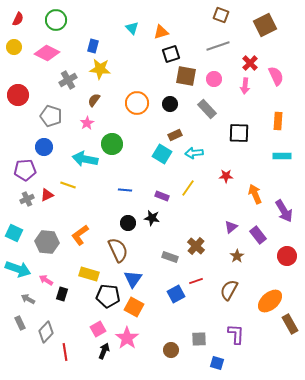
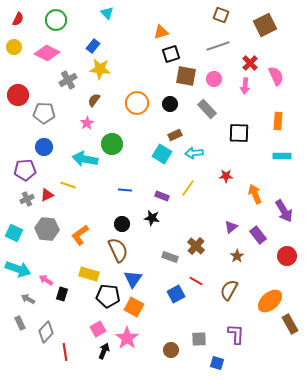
cyan triangle at (132, 28): moved 25 px left, 15 px up
blue rectangle at (93, 46): rotated 24 degrees clockwise
gray pentagon at (51, 116): moved 7 px left, 3 px up; rotated 15 degrees counterclockwise
black circle at (128, 223): moved 6 px left, 1 px down
gray hexagon at (47, 242): moved 13 px up
red line at (196, 281): rotated 48 degrees clockwise
